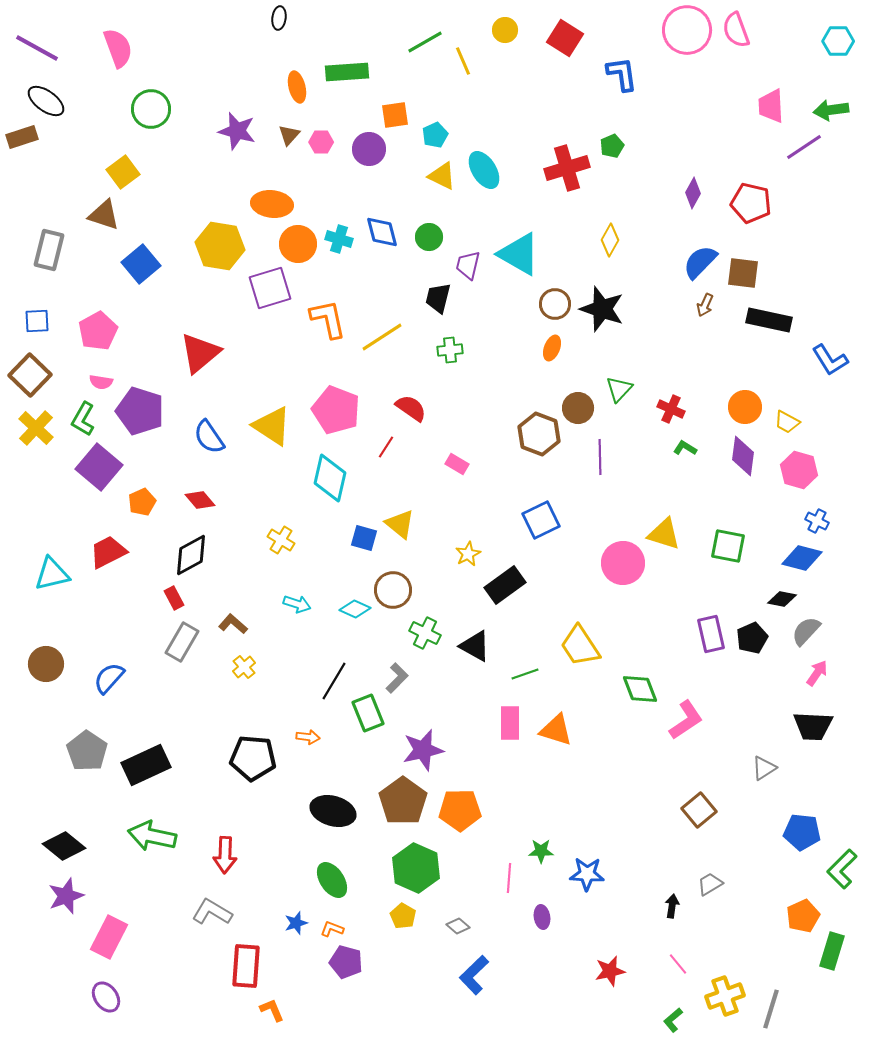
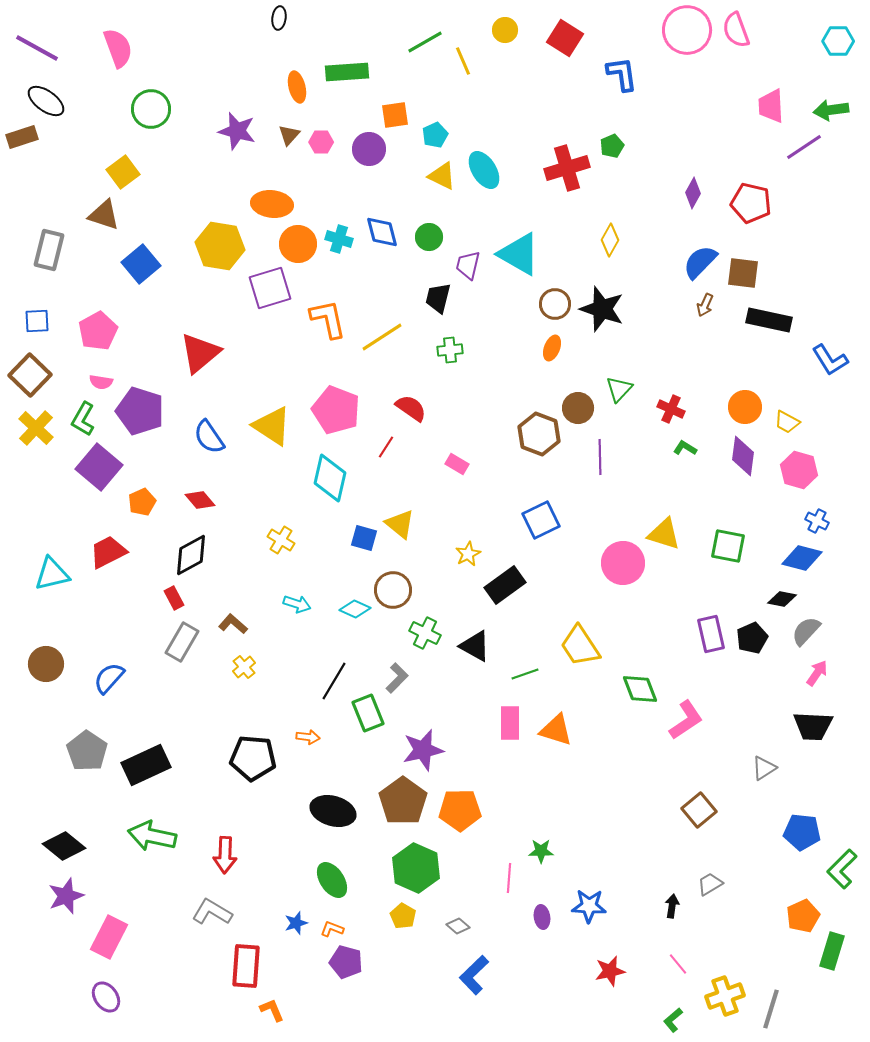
blue star at (587, 874): moved 2 px right, 32 px down
